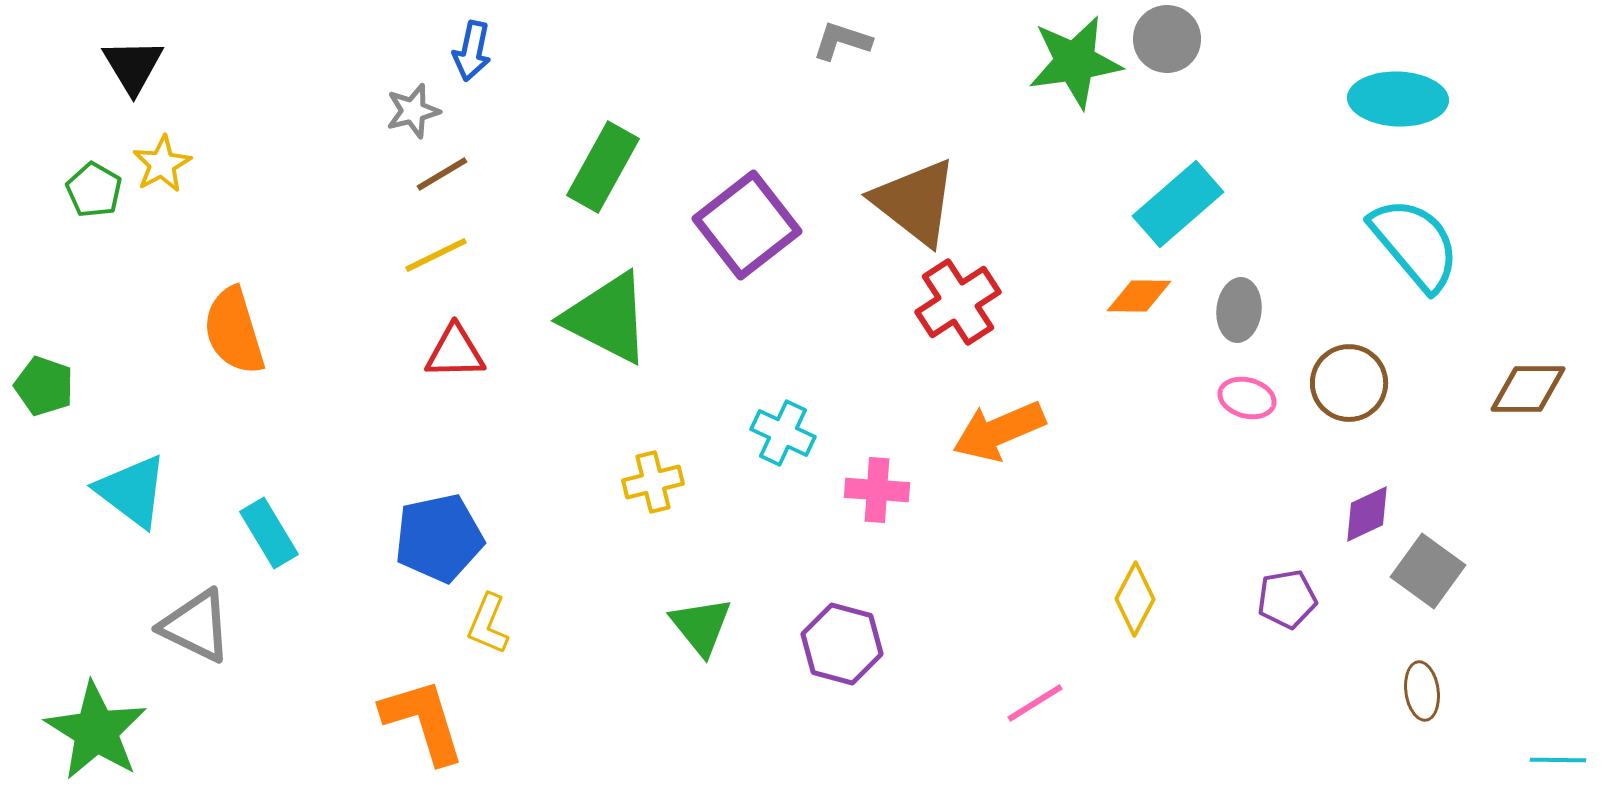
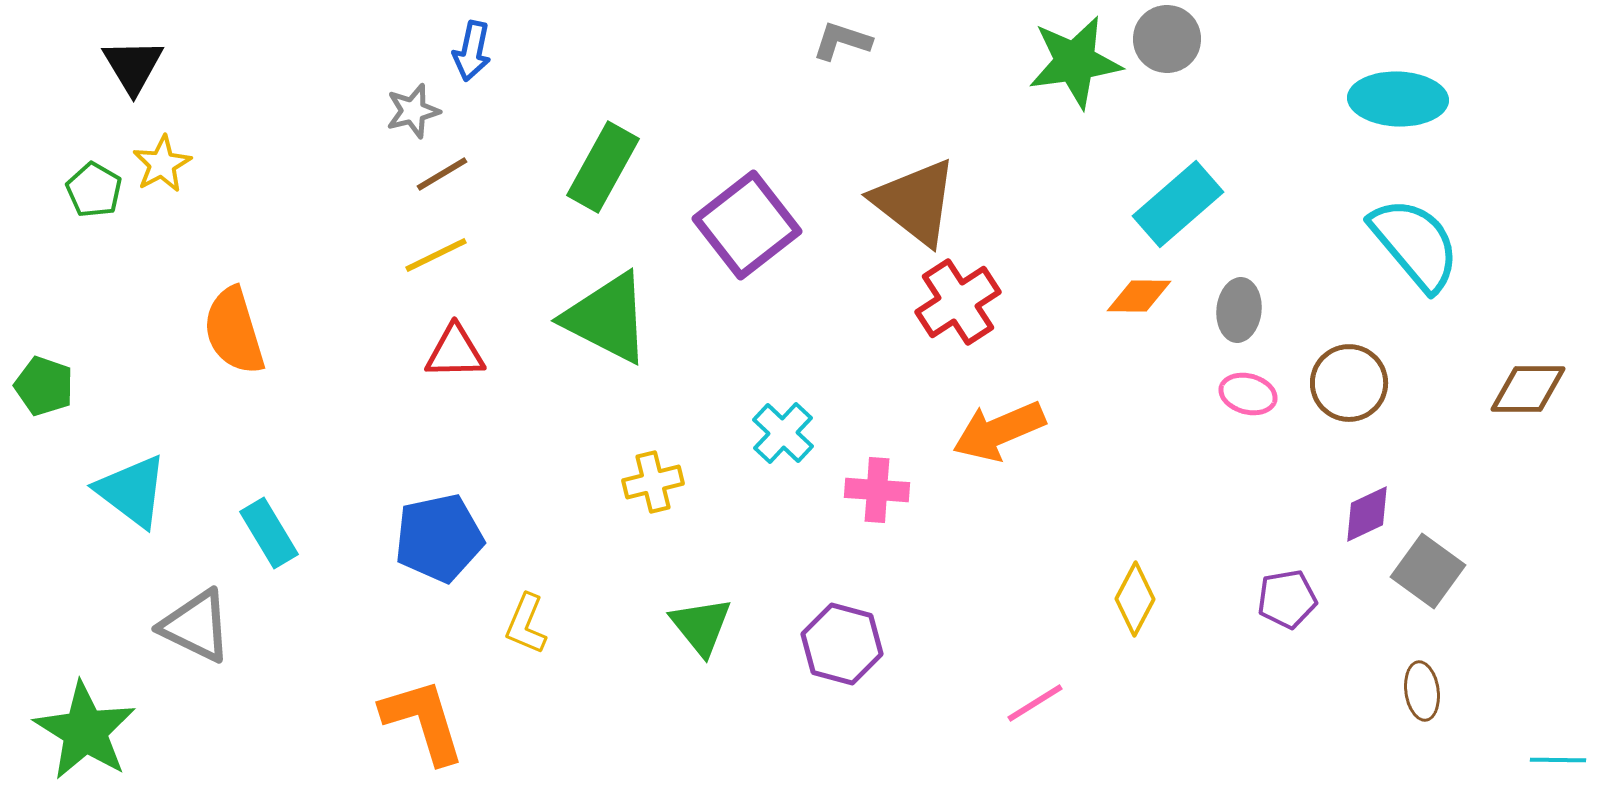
pink ellipse at (1247, 398): moved 1 px right, 4 px up
cyan cross at (783, 433): rotated 18 degrees clockwise
yellow L-shape at (488, 624): moved 38 px right
green star at (96, 731): moved 11 px left
